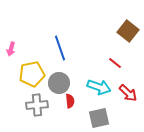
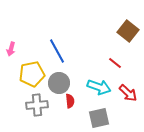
blue line: moved 3 px left, 3 px down; rotated 10 degrees counterclockwise
